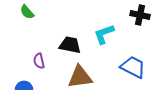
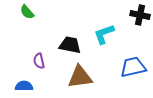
blue trapezoid: rotated 40 degrees counterclockwise
